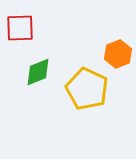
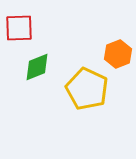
red square: moved 1 px left
green diamond: moved 1 px left, 5 px up
